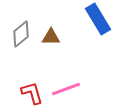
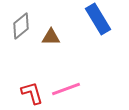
gray diamond: moved 8 px up
